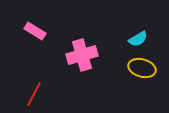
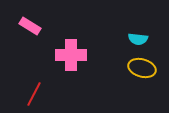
pink rectangle: moved 5 px left, 5 px up
cyan semicircle: rotated 36 degrees clockwise
pink cross: moved 11 px left; rotated 16 degrees clockwise
